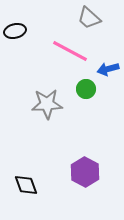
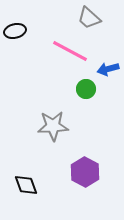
gray star: moved 6 px right, 22 px down
